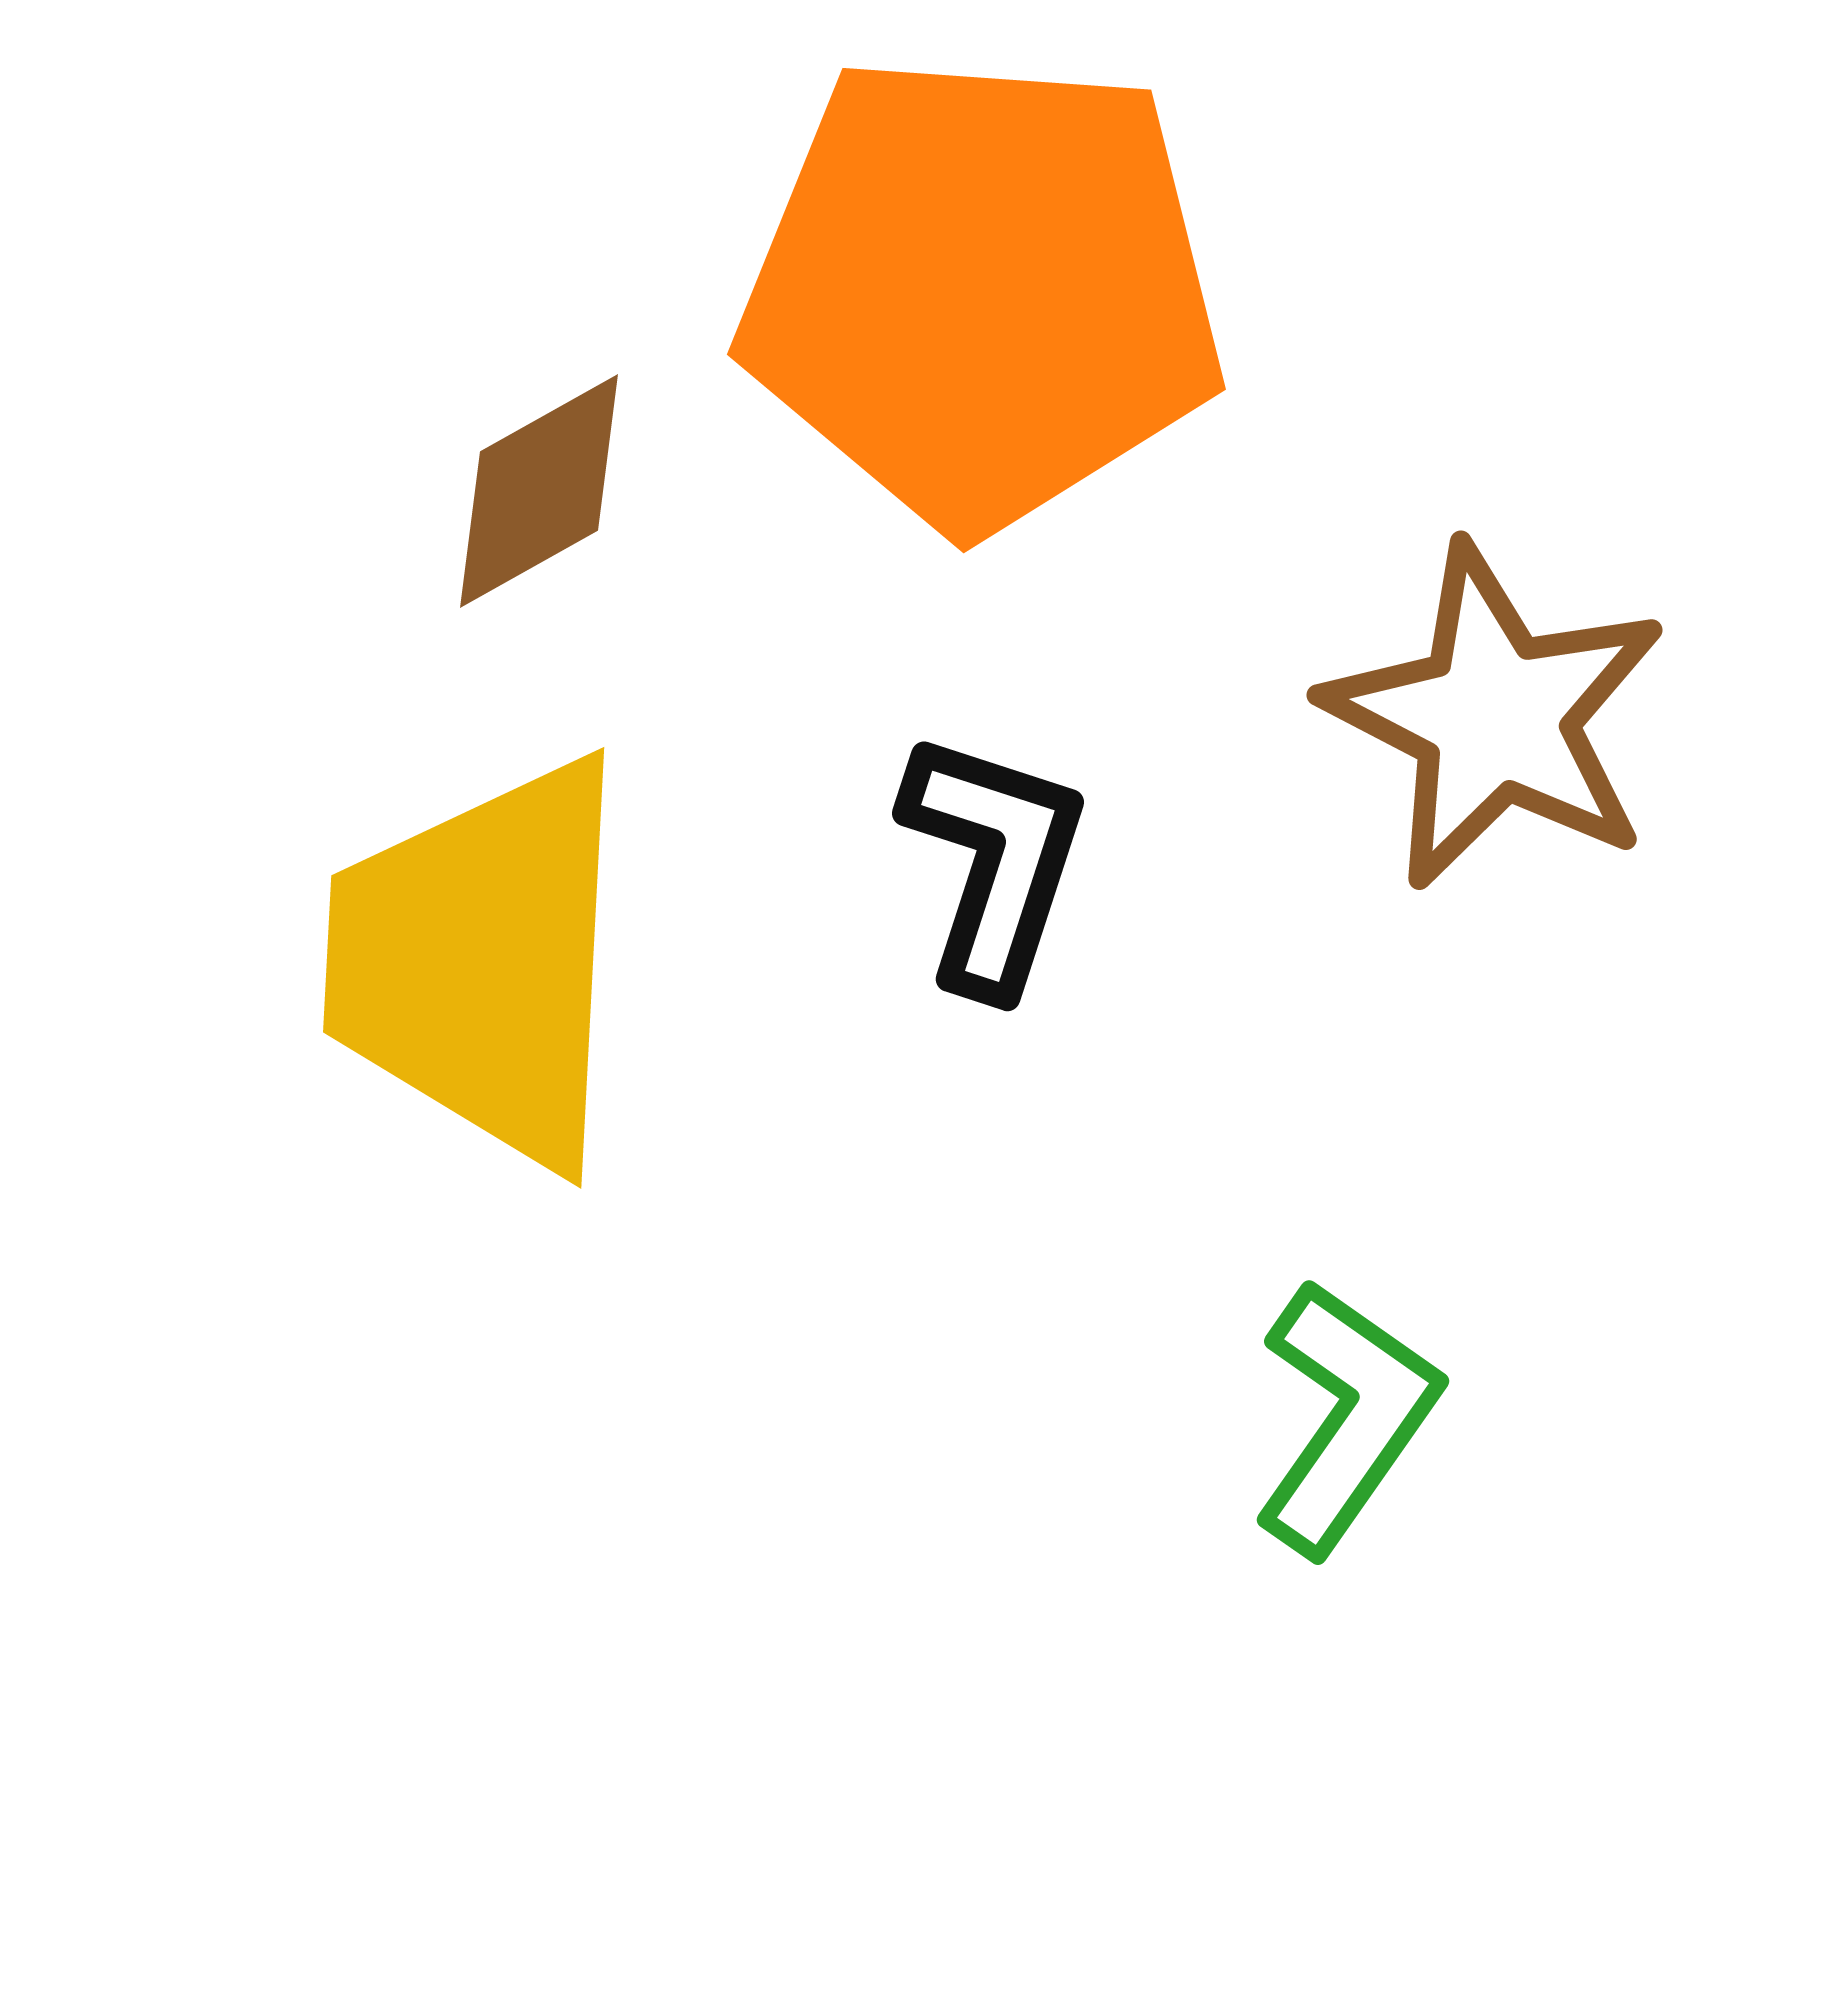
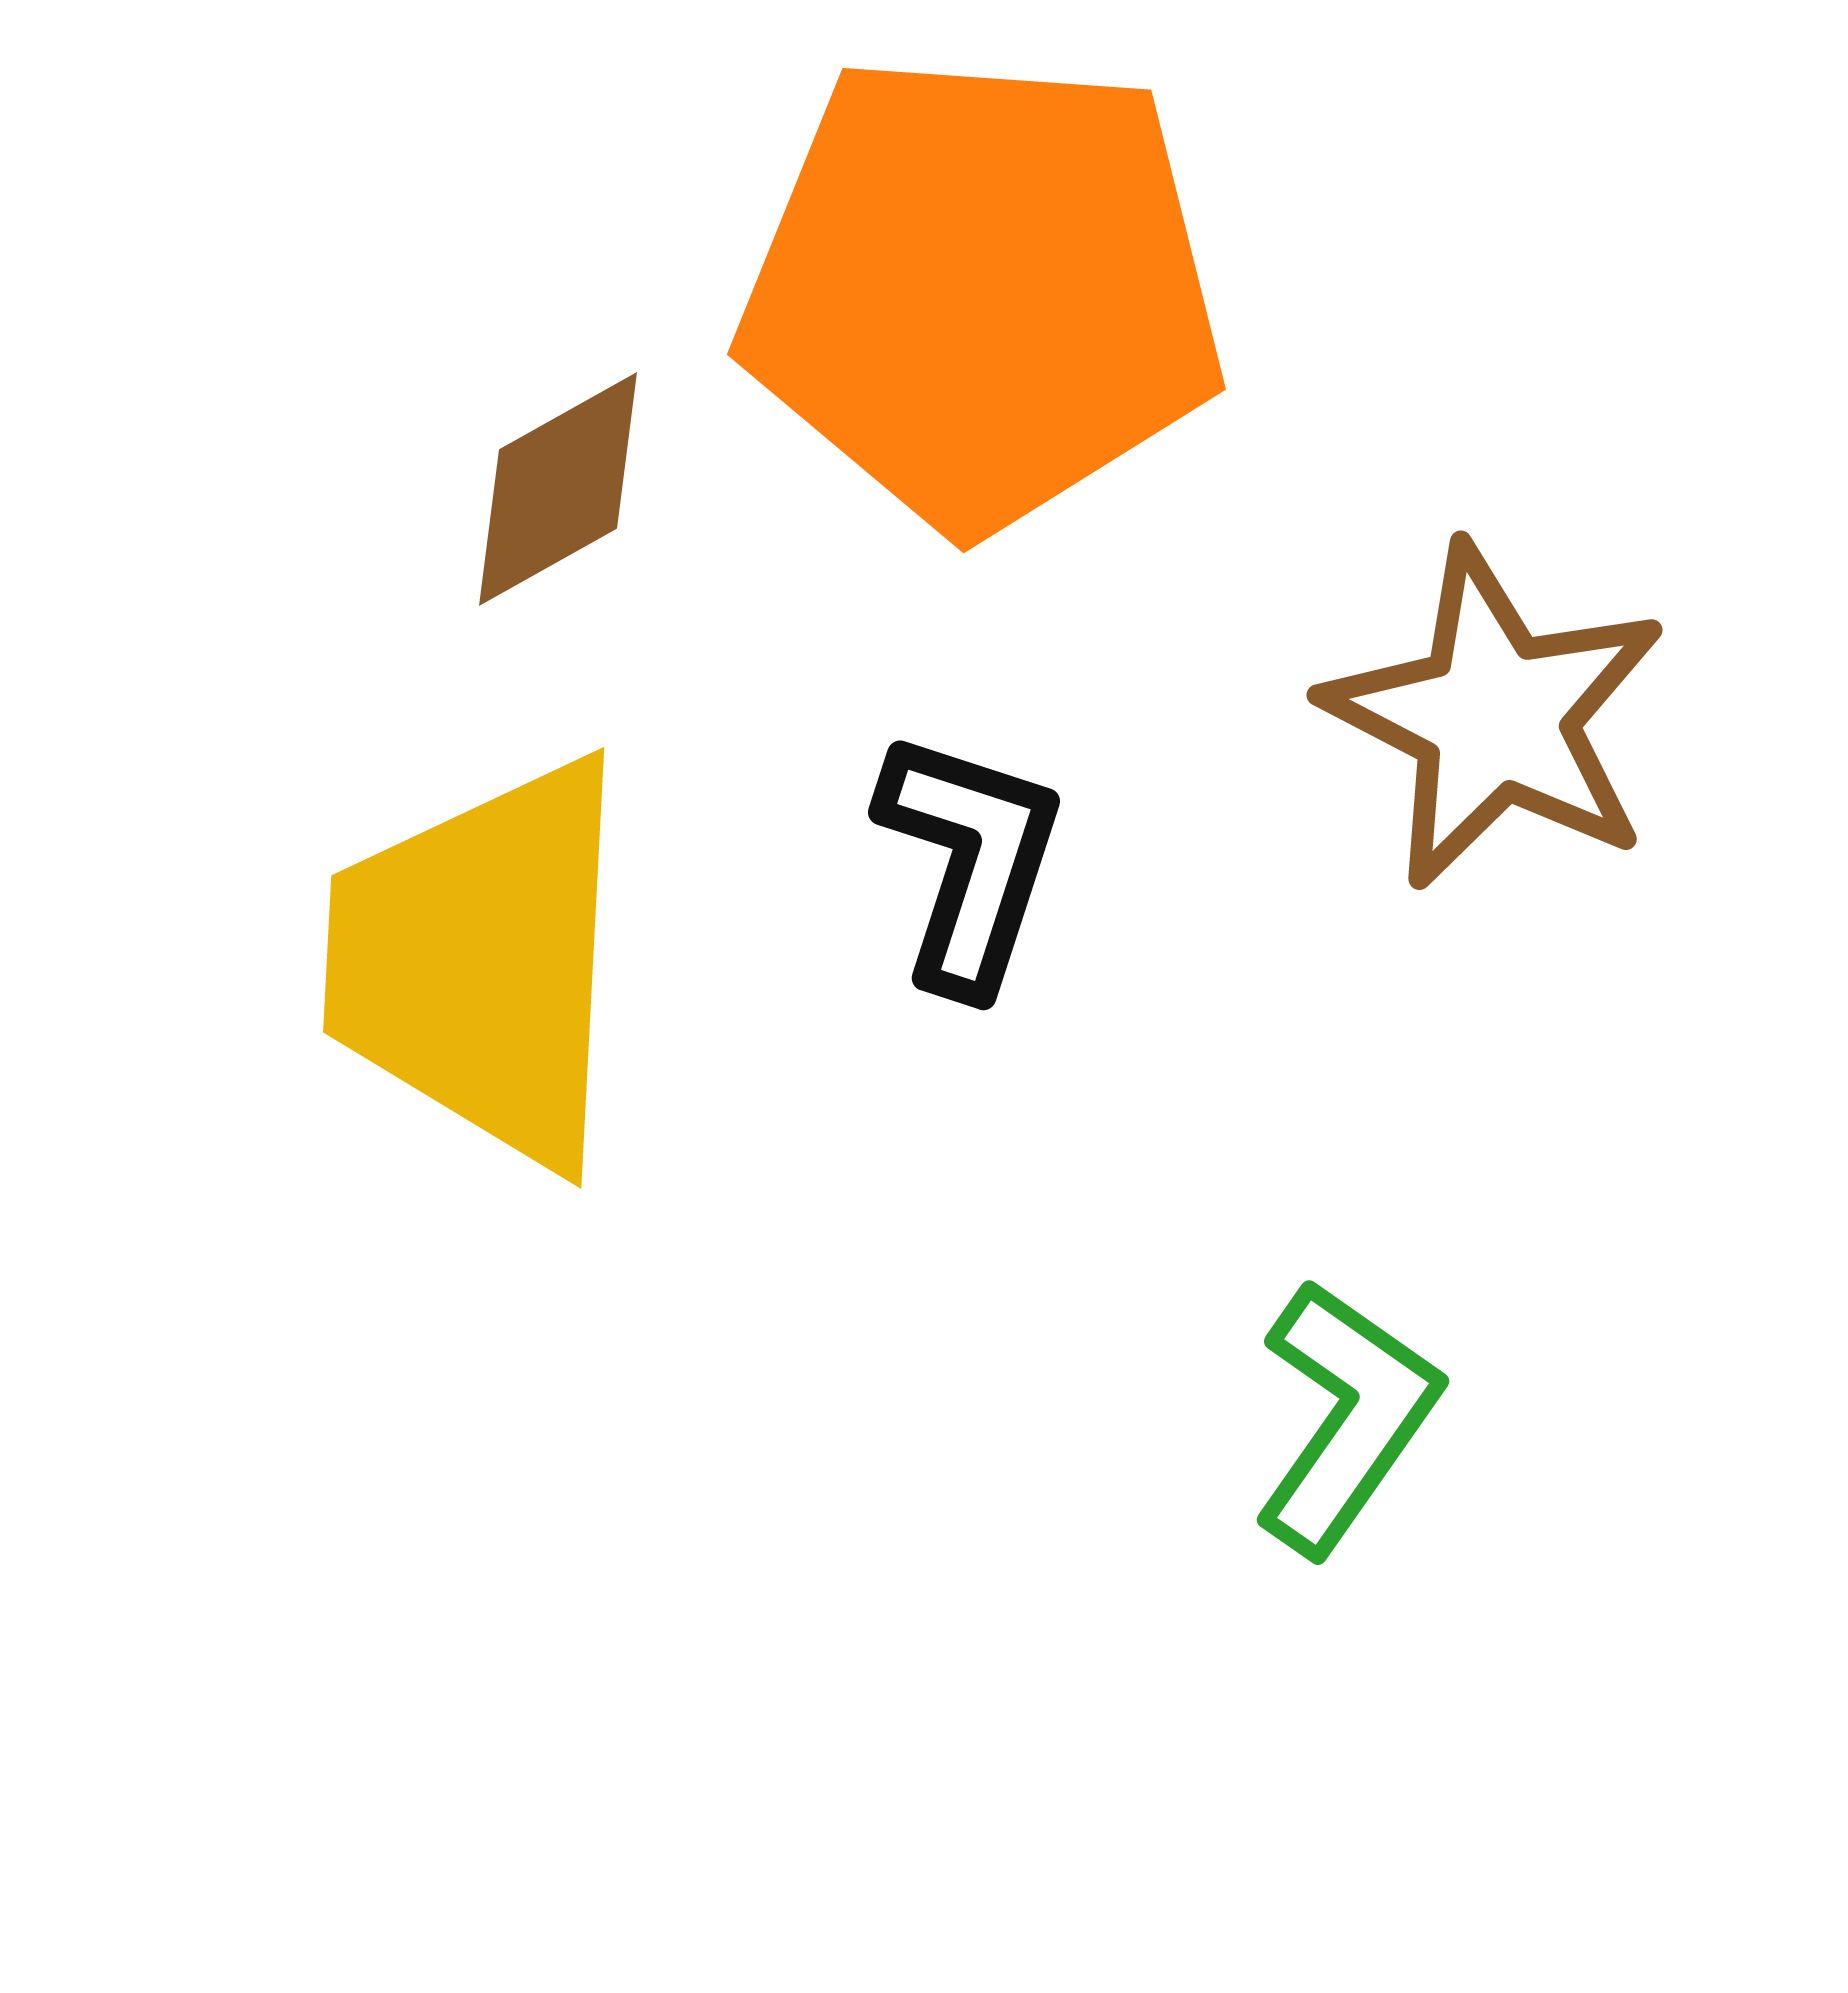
brown diamond: moved 19 px right, 2 px up
black L-shape: moved 24 px left, 1 px up
